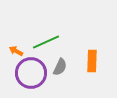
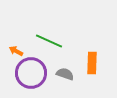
green line: moved 3 px right, 1 px up; rotated 48 degrees clockwise
orange rectangle: moved 2 px down
gray semicircle: moved 5 px right, 7 px down; rotated 96 degrees counterclockwise
